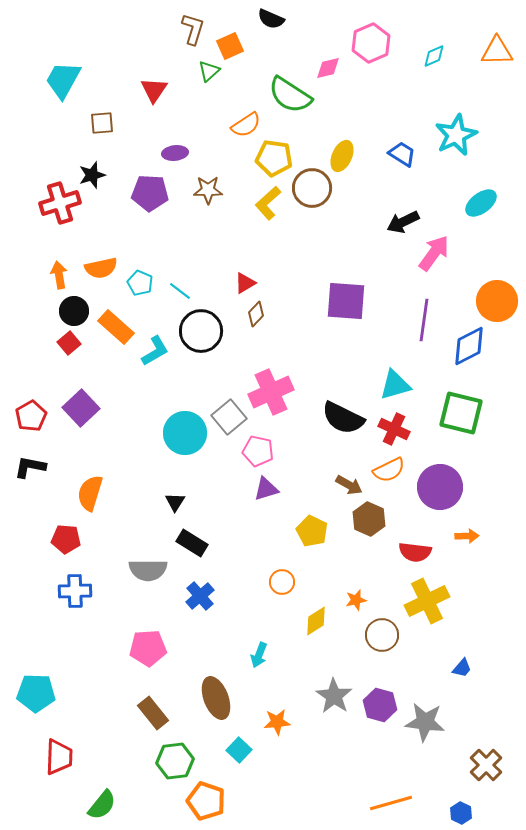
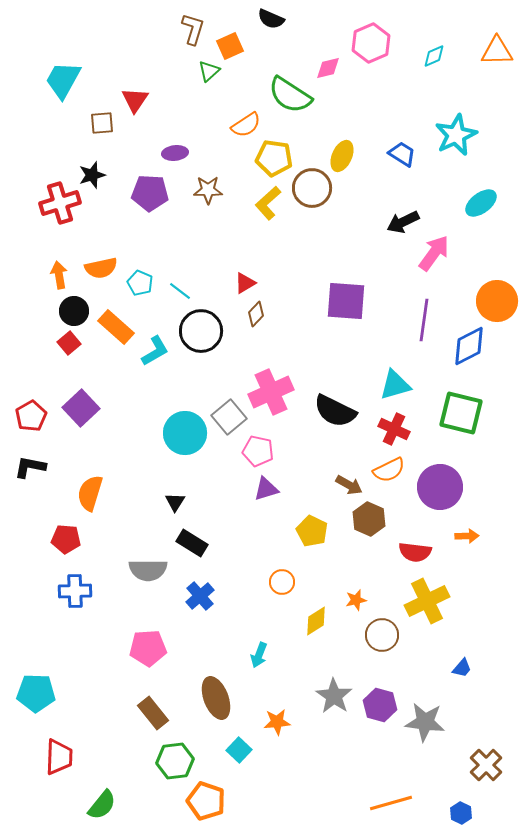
red triangle at (154, 90): moved 19 px left, 10 px down
black semicircle at (343, 418): moved 8 px left, 7 px up
